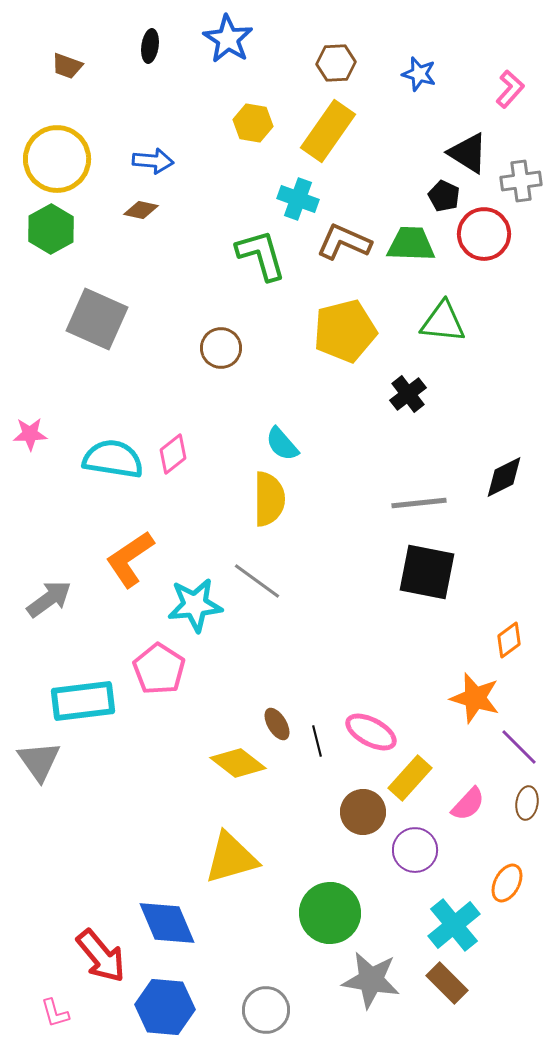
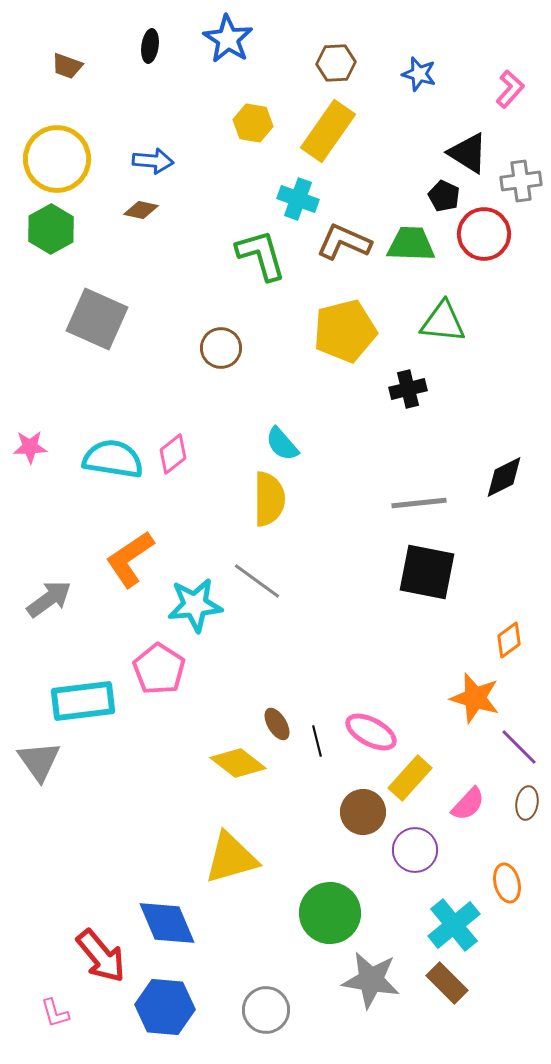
black cross at (408, 394): moved 5 px up; rotated 24 degrees clockwise
pink star at (30, 434): moved 13 px down
orange ellipse at (507, 883): rotated 42 degrees counterclockwise
